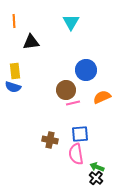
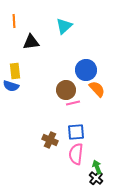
cyan triangle: moved 7 px left, 4 px down; rotated 18 degrees clockwise
blue semicircle: moved 2 px left, 1 px up
orange semicircle: moved 5 px left, 8 px up; rotated 72 degrees clockwise
blue square: moved 4 px left, 2 px up
brown cross: rotated 14 degrees clockwise
pink semicircle: rotated 15 degrees clockwise
green arrow: rotated 48 degrees clockwise
